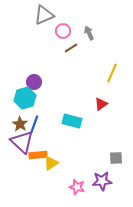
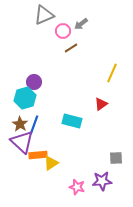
gray arrow: moved 8 px left, 9 px up; rotated 104 degrees counterclockwise
